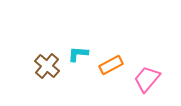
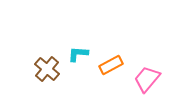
brown cross: moved 3 px down
